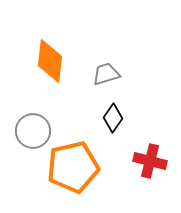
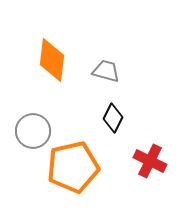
orange diamond: moved 2 px right, 1 px up
gray trapezoid: moved 3 px up; rotated 32 degrees clockwise
black diamond: rotated 8 degrees counterclockwise
red cross: rotated 12 degrees clockwise
